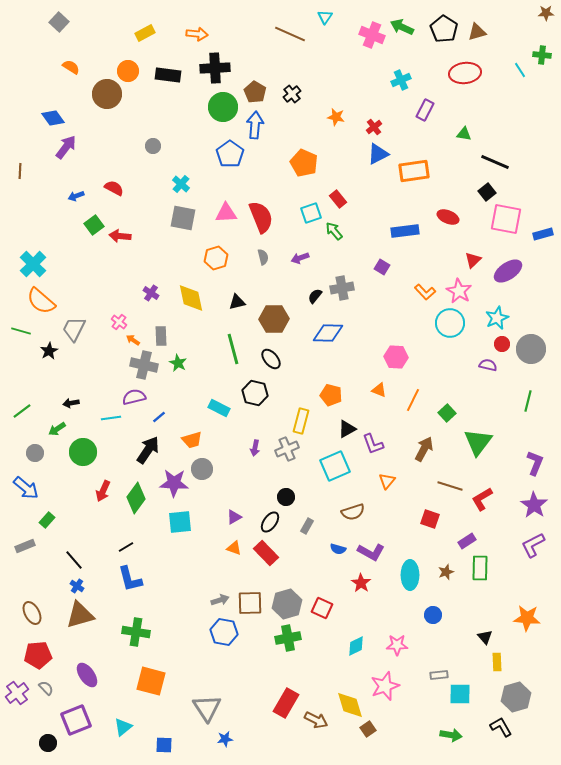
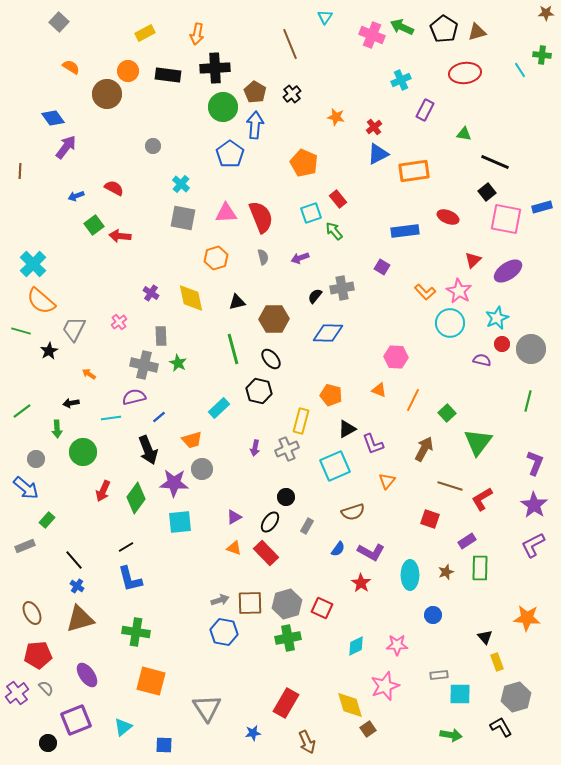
orange arrow at (197, 34): rotated 95 degrees clockwise
brown line at (290, 34): moved 10 px down; rotated 44 degrees clockwise
blue rectangle at (543, 234): moved 1 px left, 27 px up
pink cross at (119, 322): rotated 14 degrees clockwise
orange arrow at (133, 340): moved 44 px left, 34 px down
purple semicircle at (488, 365): moved 6 px left, 5 px up
black hexagon at (255, 393): moved 4 px right, 2 px up
cyan rectangle at (219, 408): rotated 70 degrees counterclockwise
green arrow at (57, 429): rotated 60 degrees counterclockwise
black arrow at (148, 450): rotated 124 degrees clockwise
gray circle at (35, 453): moved 1 px right, 6 px down
blue semicircle at (338, 549): rotated 70 degrees counterclockwise
brown triangle at (80, 615): moved 4 px down
yellow rectangle at (497, 662): rotated 18 degrees counterclockwise
brown arrow at (316, 720): moved 9 px left, 22 px down; rotated 40 degrees clockwise
blue star at (225, 739): moved 28 px right, 6 px up
